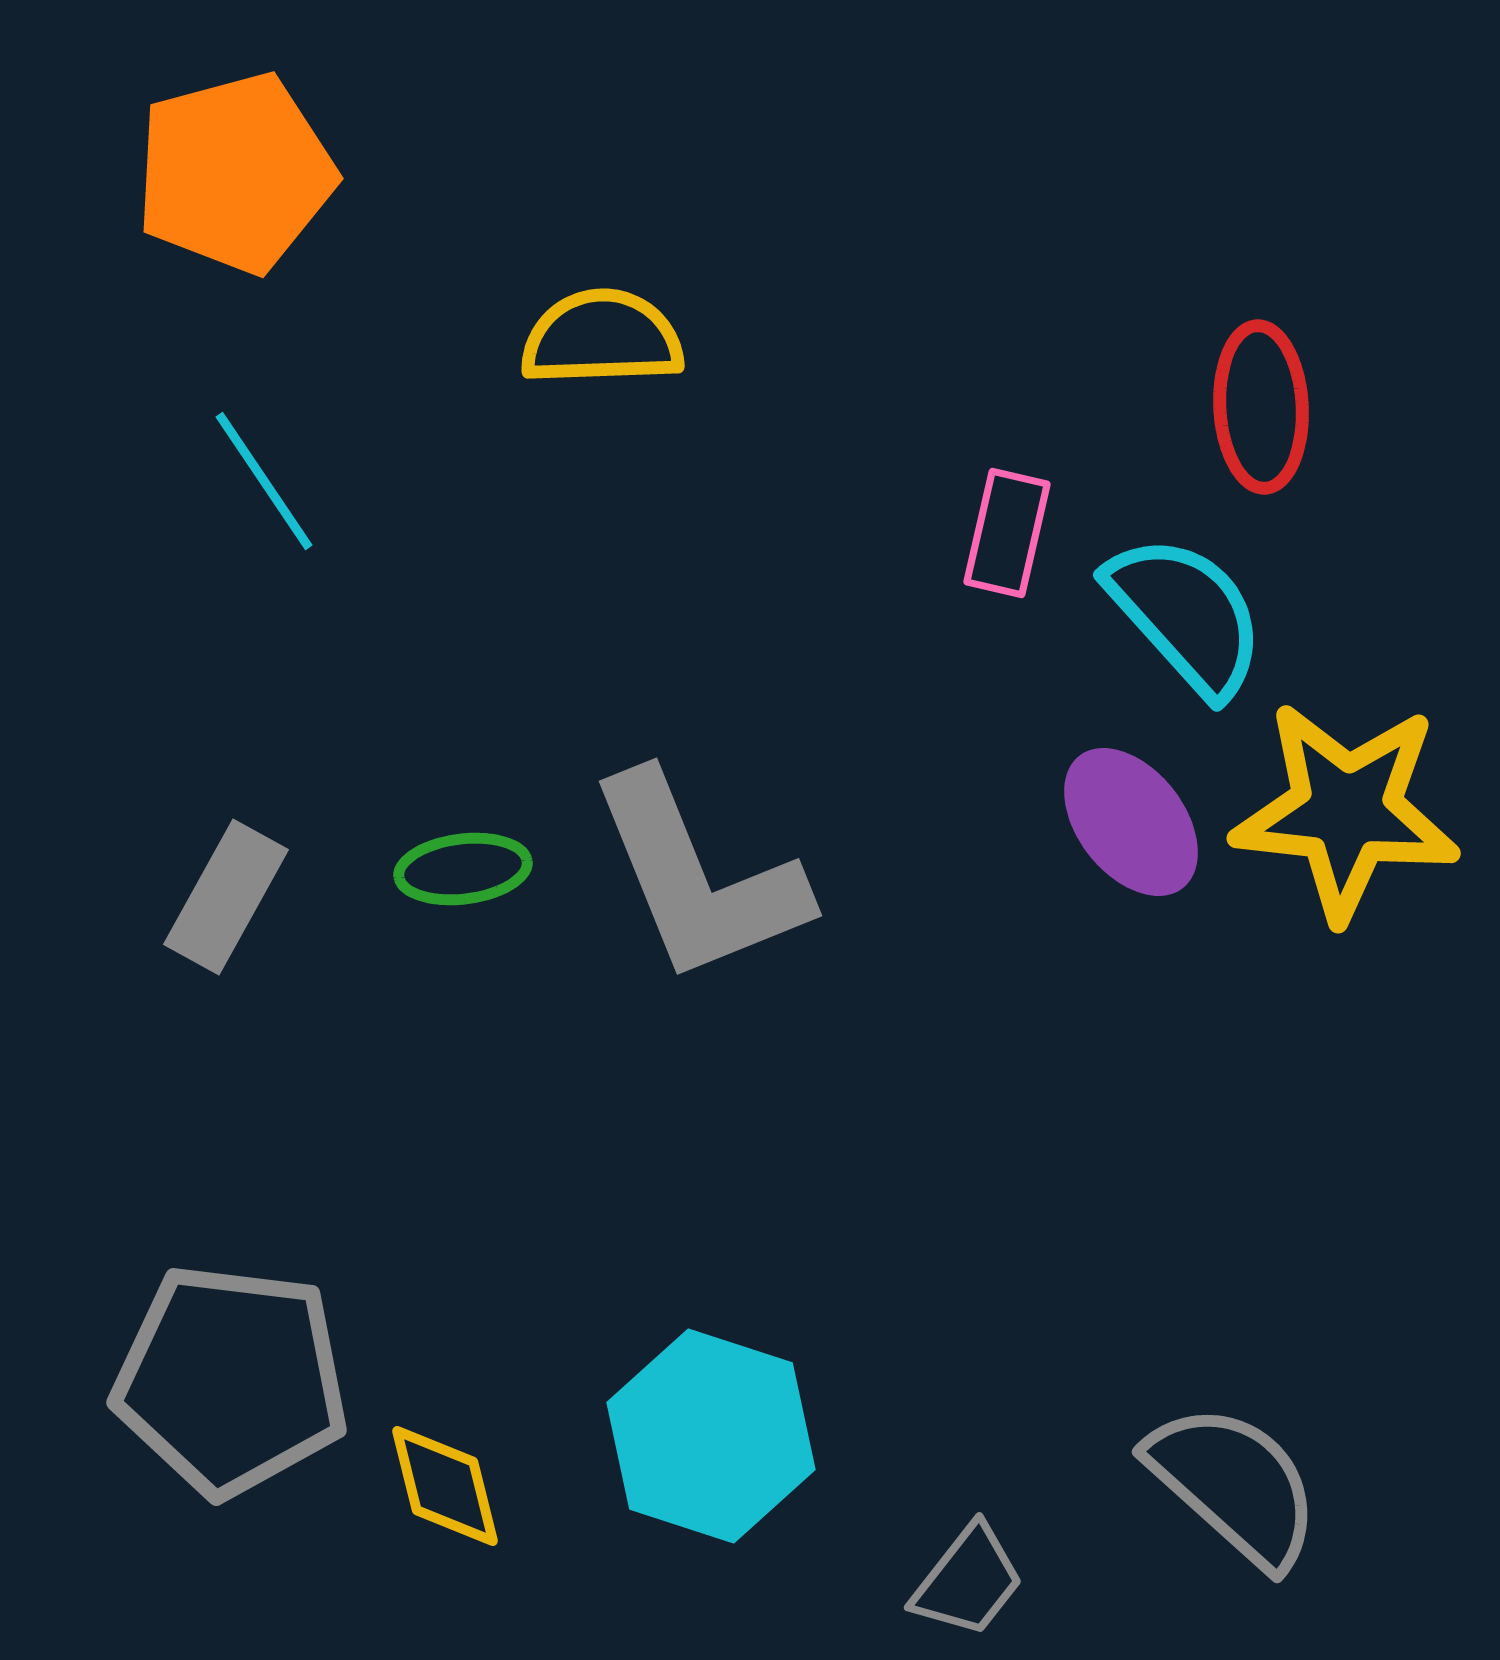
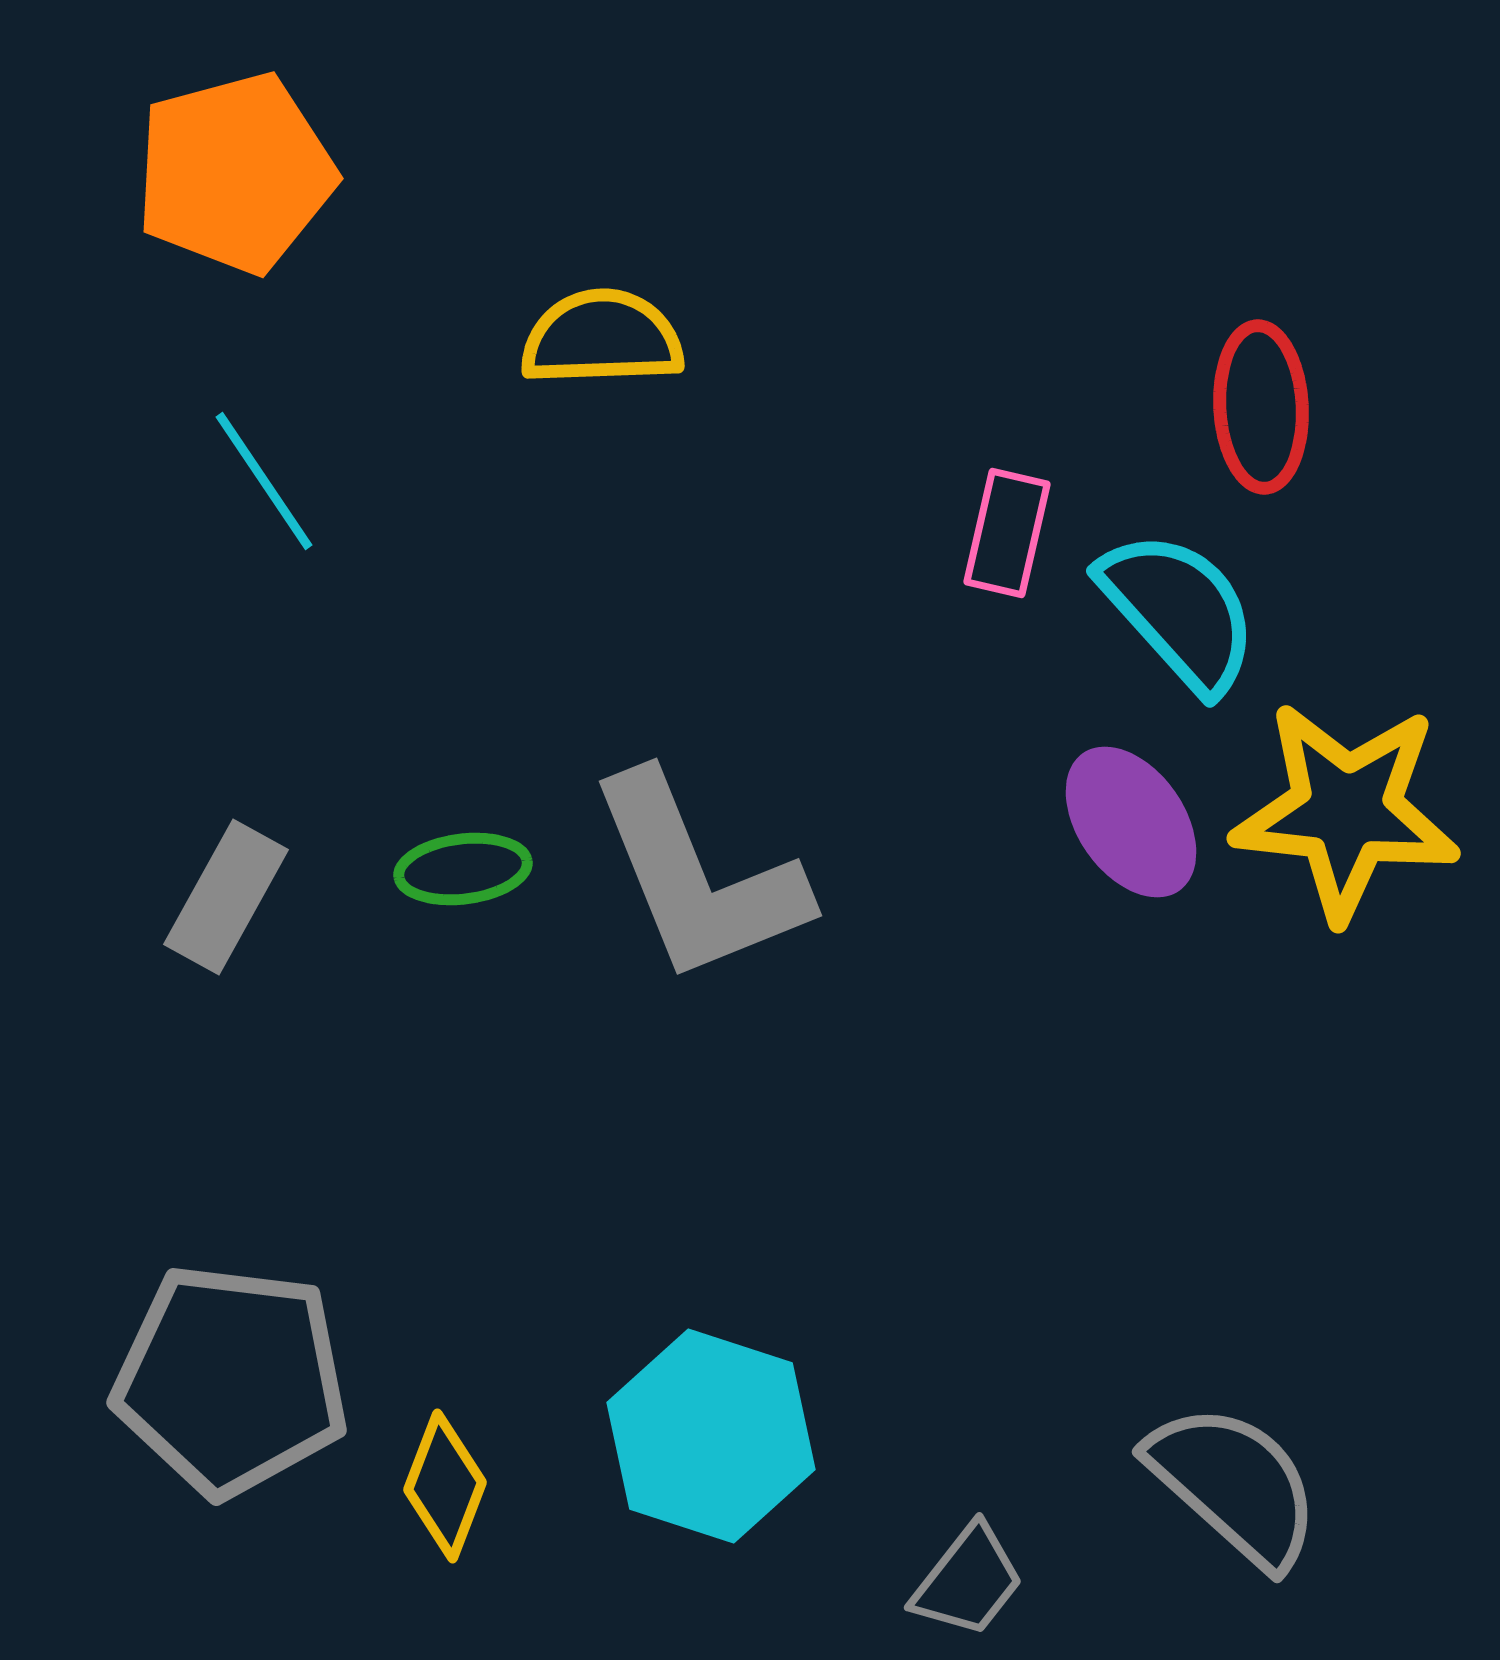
cyan semicircle: moved 7 px left, 4 px up
purple ellipse: rotated 3 degrees clockwise
yellow diamond: rotated 35 degrees clockwise
